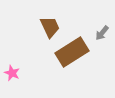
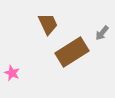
brown trapezoid: moved 2 px left, 3 px up
